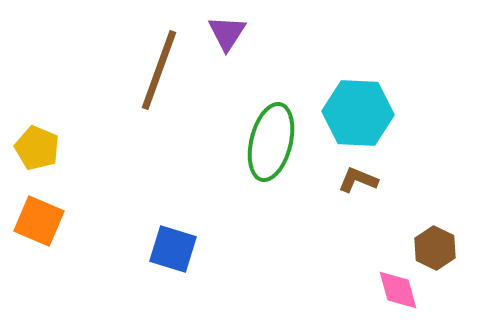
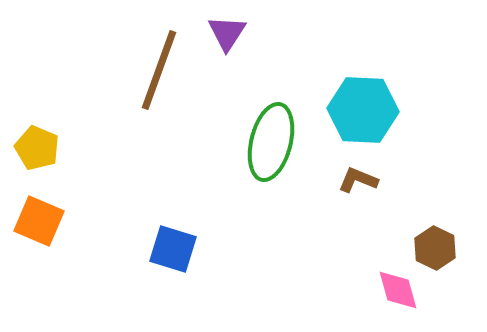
cyan hexagon: moved 5 px right, 3 px up
